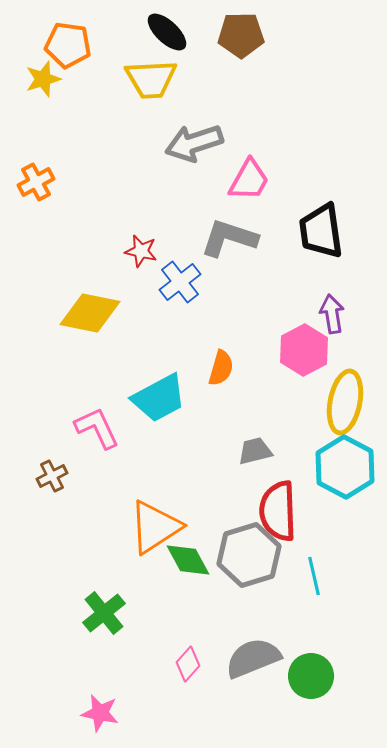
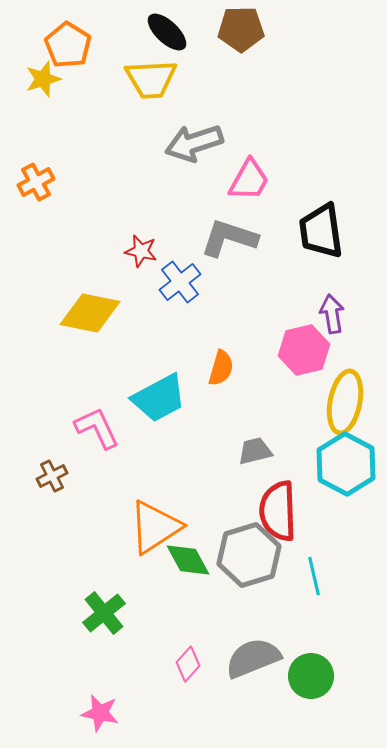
brown pentagon: moved 6 px up
orange pentagon: rotated 24 degrees clockwise
pink hexagon: rotated 15 degrees clockwise
cyan hexagon: moved 1 px right, 3 px up
